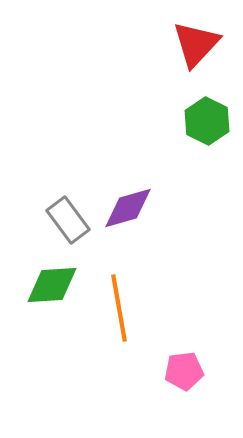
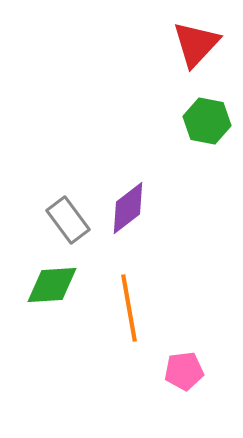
green hexagon: rotated 15 degrees counterclockwise
purple diamond: rotated 22 degrees counterclockwise
orange line: moved 10 px right
